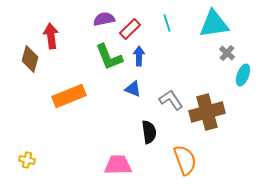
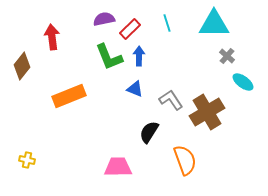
cyan triangle: rotated 8 degrees clockwise
red arrow: moved 1 px right, 1 px down
gray cross: moved 3 px down
brown diamond: moved 8 px left, 7 px down; rotated 24 degrees clockwise
cyan ellipse: moved 7 px down; rotated 75 degrees counterclockwise
blue triangle: moved 2 px right
brown cross: rotated 16 degrees counterclockwise
black semicircle: rotated 140 degrees counterclockwise
pink trapezoid: moved 2 px down
